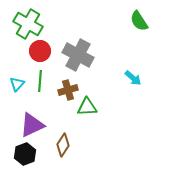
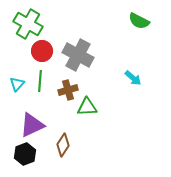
green semicircle: rotated 30 degrees counterclockwise
red circle: moved 2 px right
